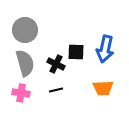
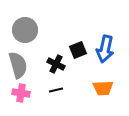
black square: moved 2 px right, 2 px up; rotated 24 degrees counterclockwise
gray semicircle: moved 7 px left, 2 px down
